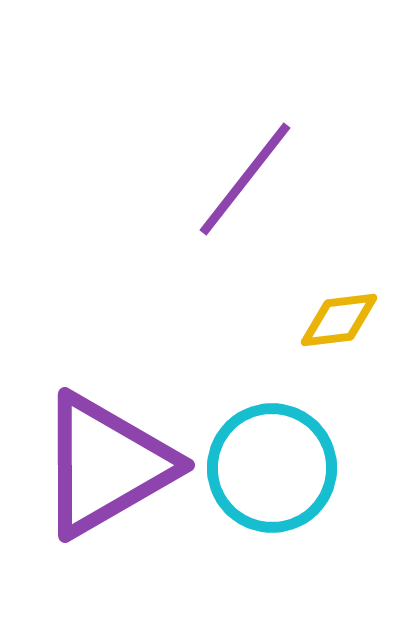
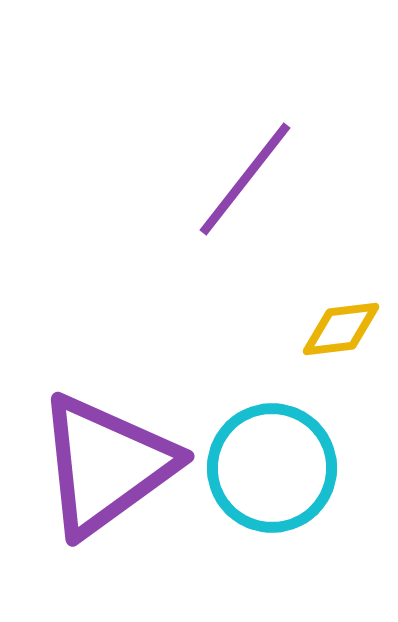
yellow diamond: moved 2 px right, 9 px down
purple triangle: rotated 6 degrees counterclockwise
